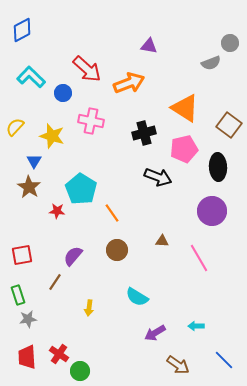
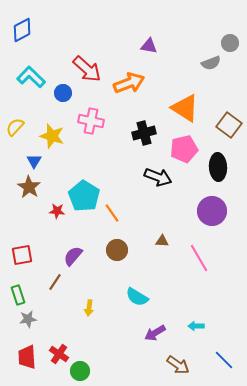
cyan pentagon: moved 3 px right, 7 px down
